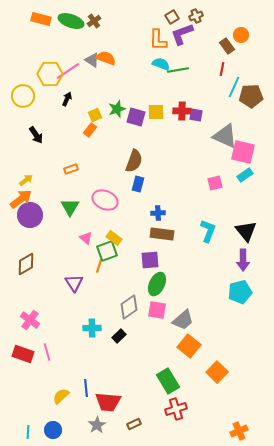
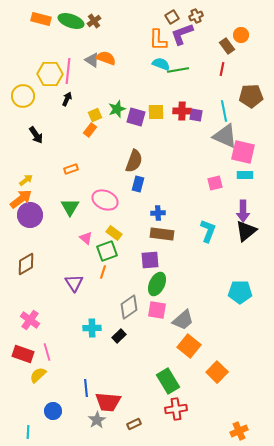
pink line at (68, 71): rotated 50 degrees counterclockwise
cyan line at (234, 87): moved 10 px left, 24 px down; rotated 35 degrees counterclockwise
cyan rectangle at (245, 175): rotated 35 degrees clockwise
black triangle at (246, 231): rotated 30 degrees clockwise
yellow rectangle at (114, 238): moved 5 px up
purple arrow at (243, 260): moved 49 px up
orange line at (99, 266): moved 4 px right, 6 px down
cyan pentagon at (240, 292): rotated 15 degrees clockwise
yellow semicircle at (61, 396): moved 23 px left, 21 px up
red cross at (176, 409): rotated 10 degrees clockwise
gray star at (97, 425): moved 5 px up
blue circle at (53, 430): moved 19 px up
